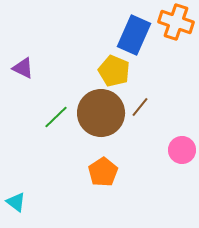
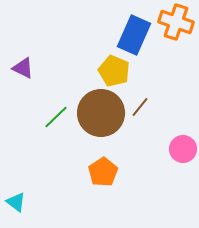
pink circle: moved 1 px right, 1 px up
